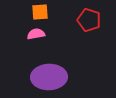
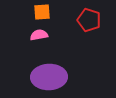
orange square: moved 2 px right
pink semicircle: moved 3 px right, 1 px down
